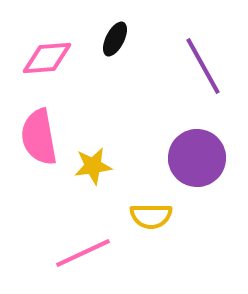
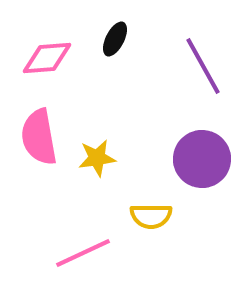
purple circle: moved 5 px right, 1 px down
yellow star: moved 4 px right, 8 px up
